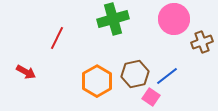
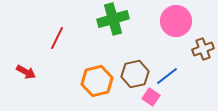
pink circle: moved 2 px right, 2 px down
brown cross: moved 1 px right, 7 px down
orange hexagon: rotated 16 degrees clockwise
